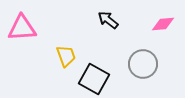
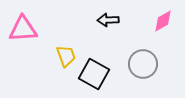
black arrow: rotated 40 degrees counterclockwise
pink diamond: moved 3 px up; rotated 25 degrees counterclockwise
pink triangle: moved 1 px right, 1 px down
black square: moved 5 px up
